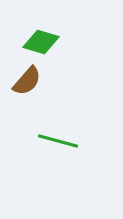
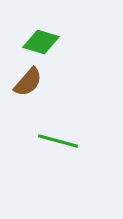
brown semicircle: moved 1 px right, 1 px down
